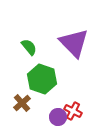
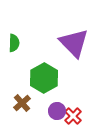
green semicircle: moved 15 px left, 4 px up; rotated 42 degrees clockwise
green hexagon: moved 2 px right, 1 px up; rotated 12 degrees clockwise
red cross: moved 5 px down; rotated 18 degrees clockwise
purple circle: moved 1 px left, 6 px up
